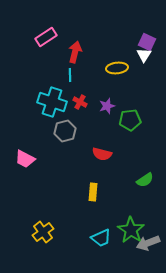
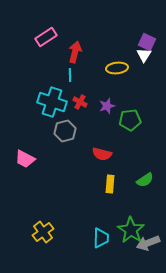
yellow rectangle: moved 17 px right, 8 px up
cyan trapezoid: rotated 65 degrees counterclockwise
